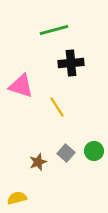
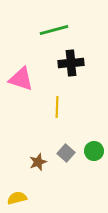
pink triangle: moved 7 px up
yellow line: rotated 35 degrees clockwise
